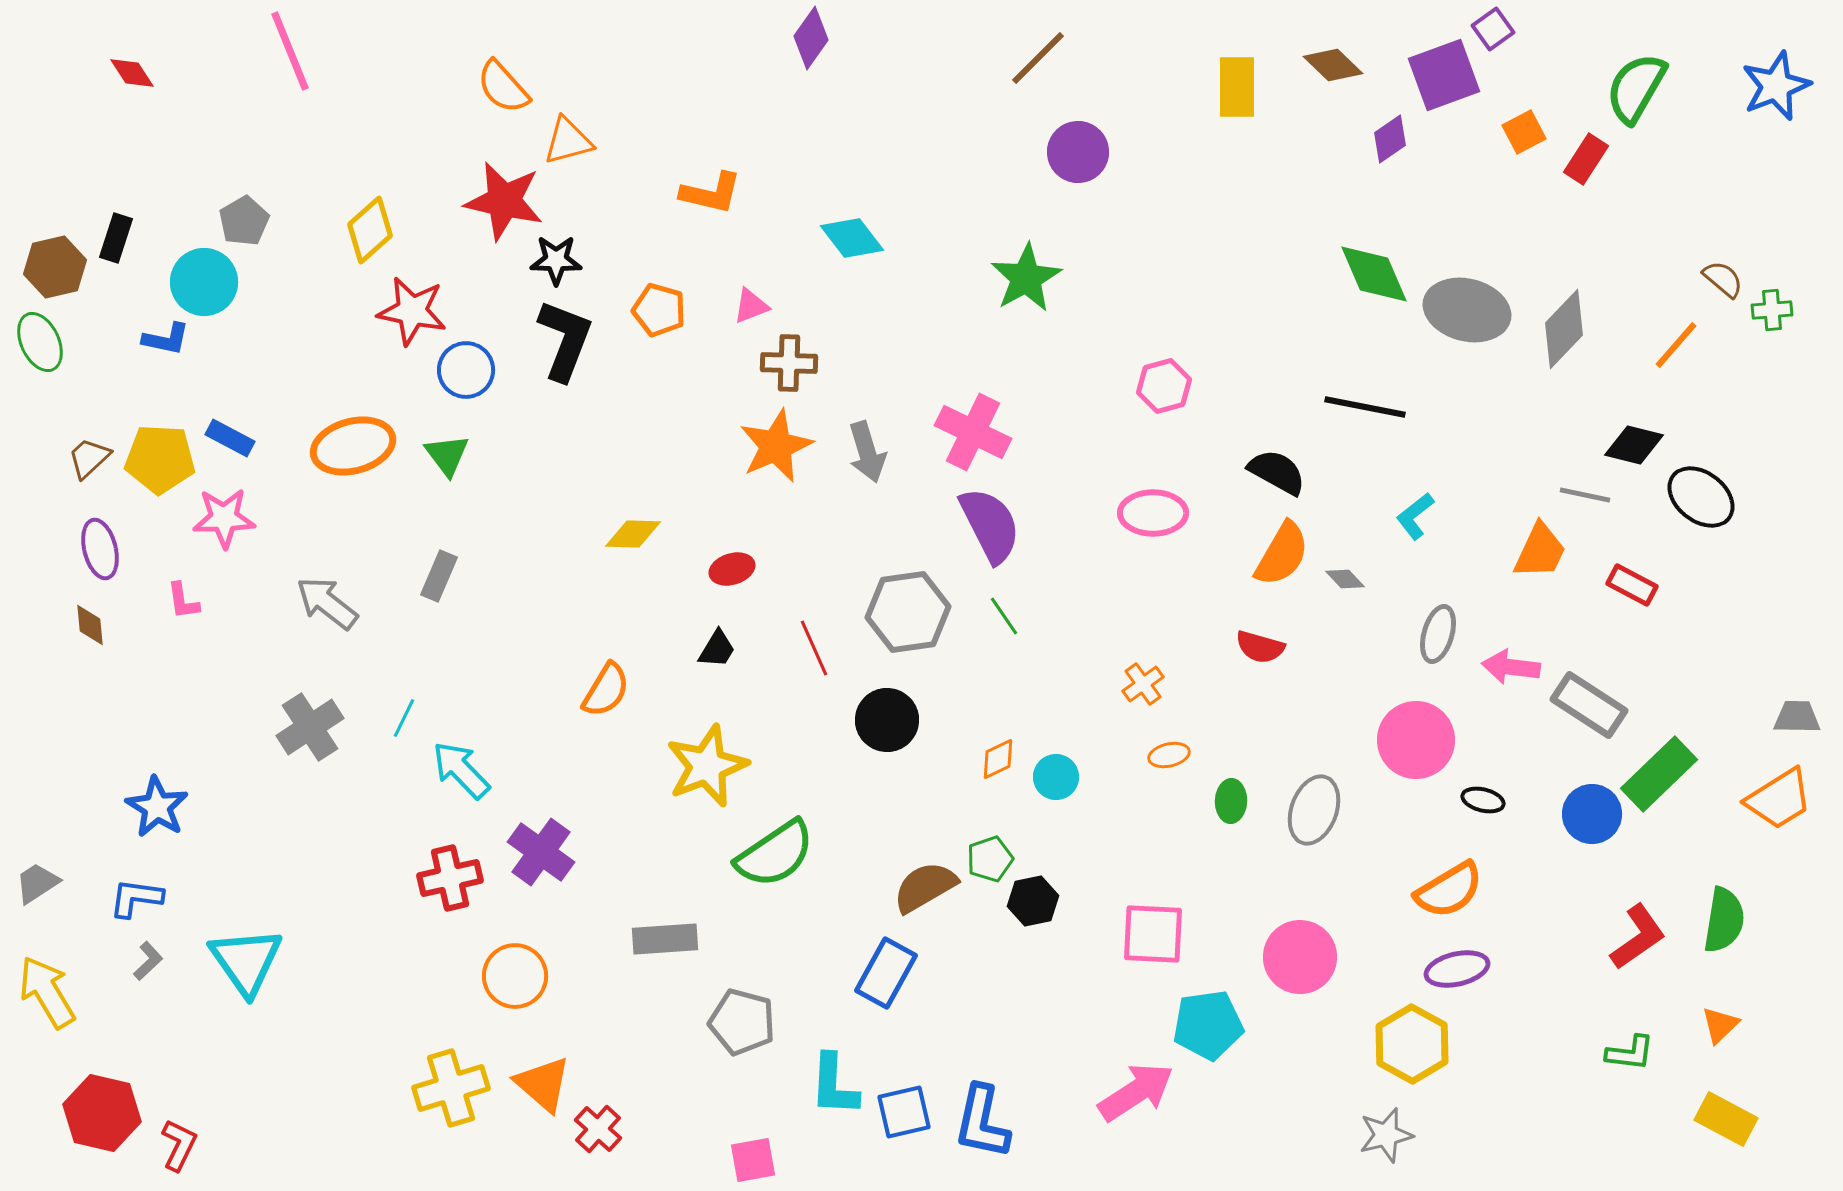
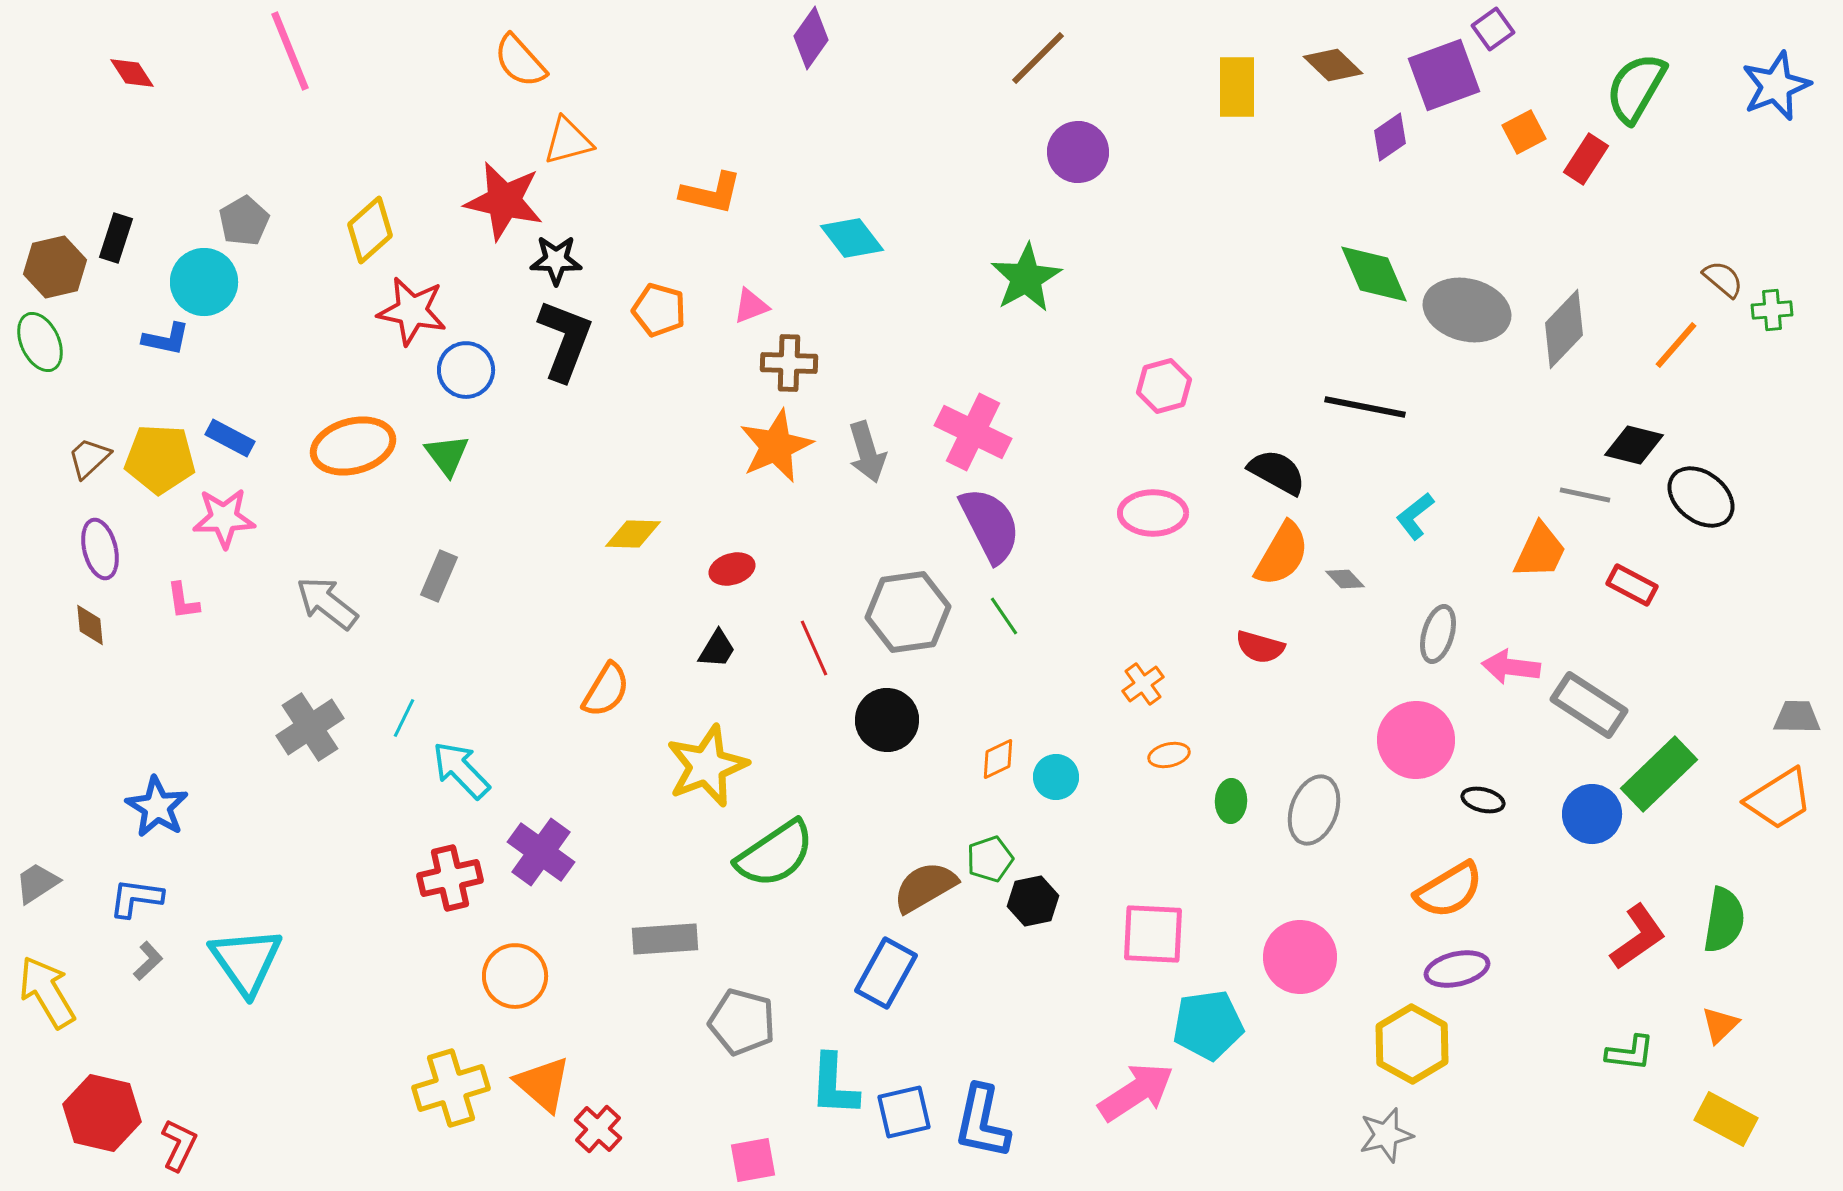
orange semicircle at (503, 87): moved 17 px right, 26 px up
purple diamond at (1390, 139): moved 2 px up
